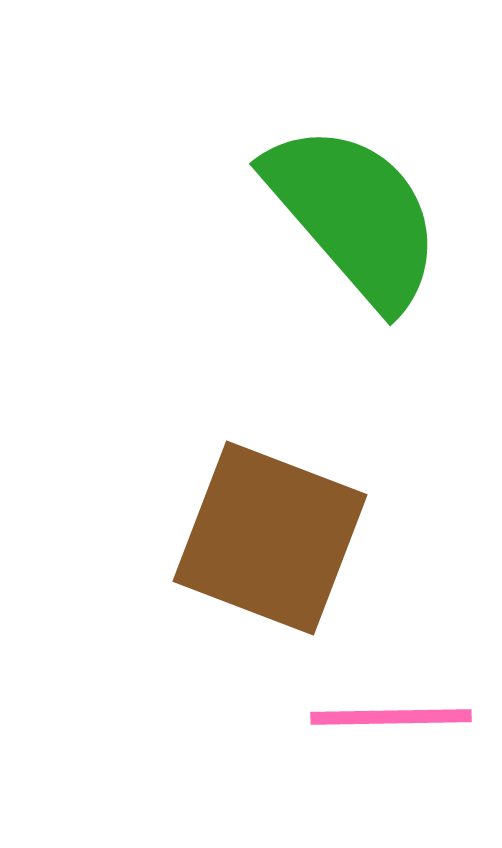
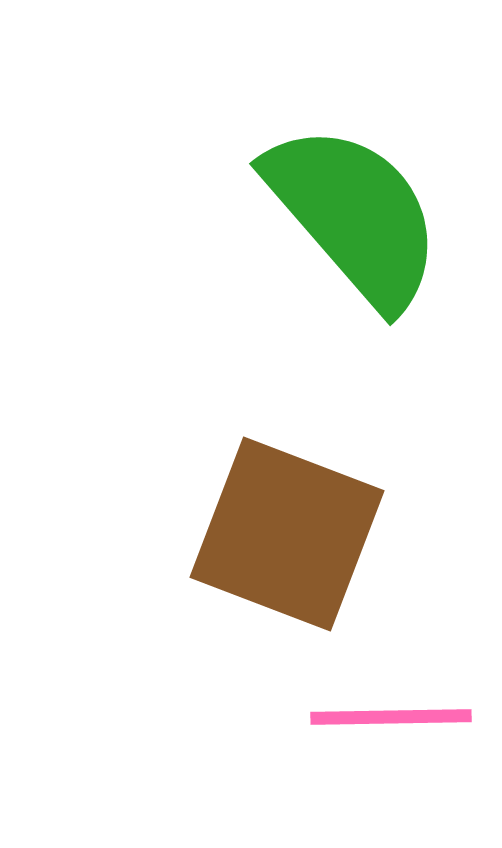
brown square: moved 17 px right, 4 px up
